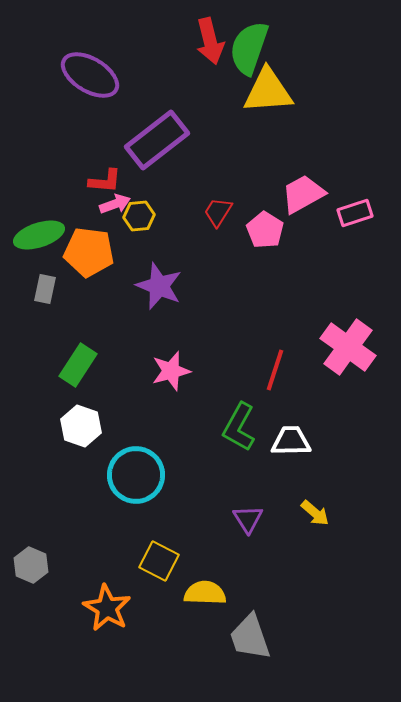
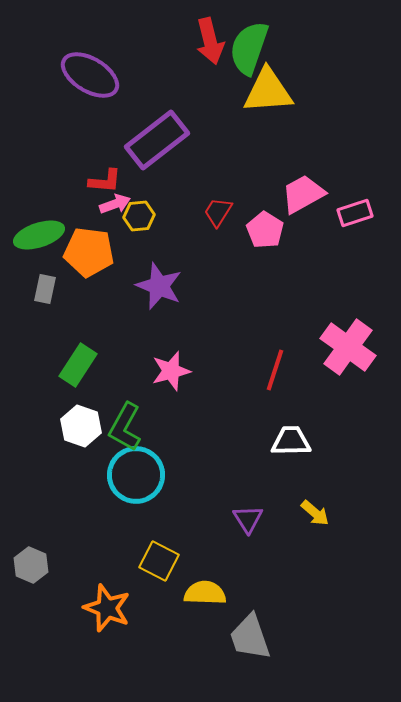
green L-shape: moved 114 px left
orange star: rotated 9 degrees counterclockwise
